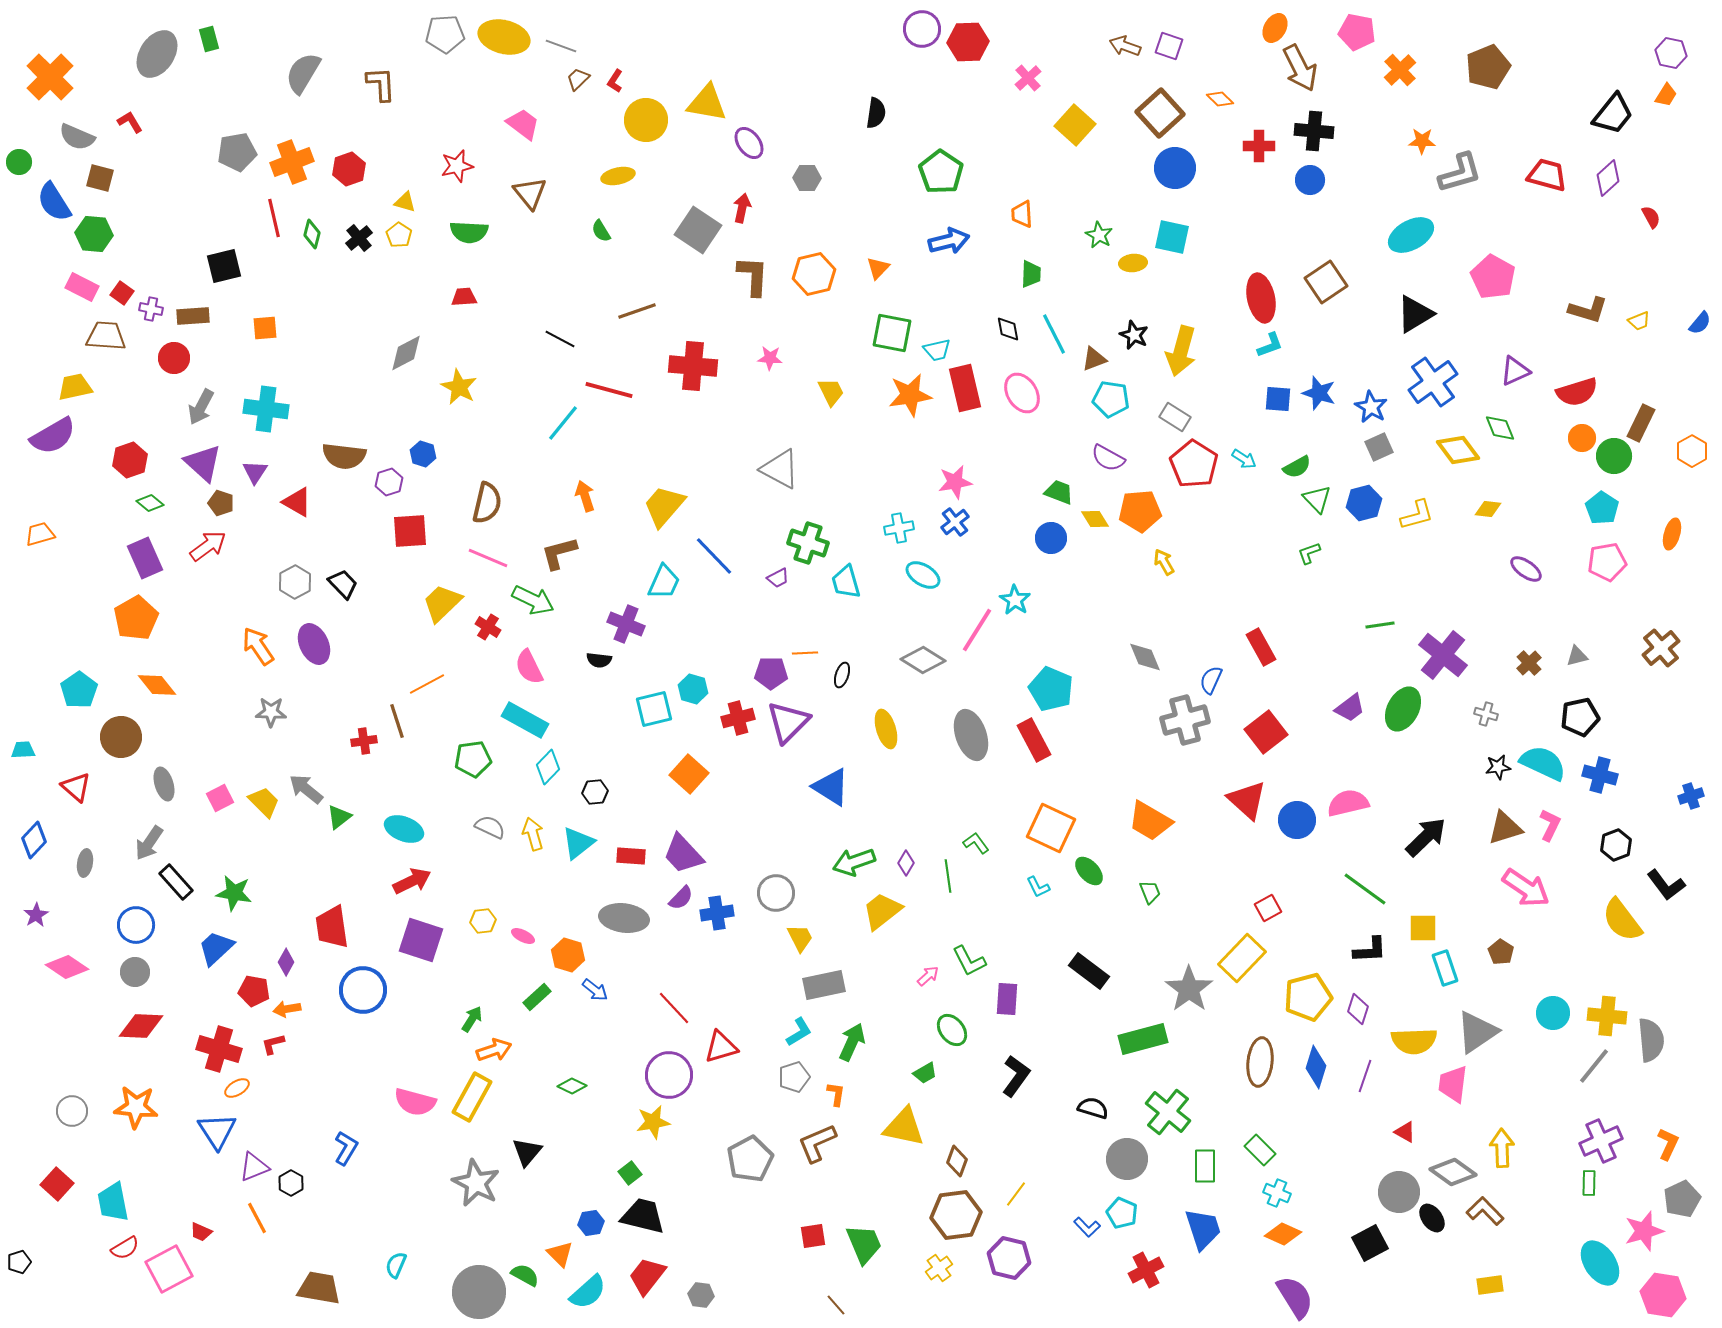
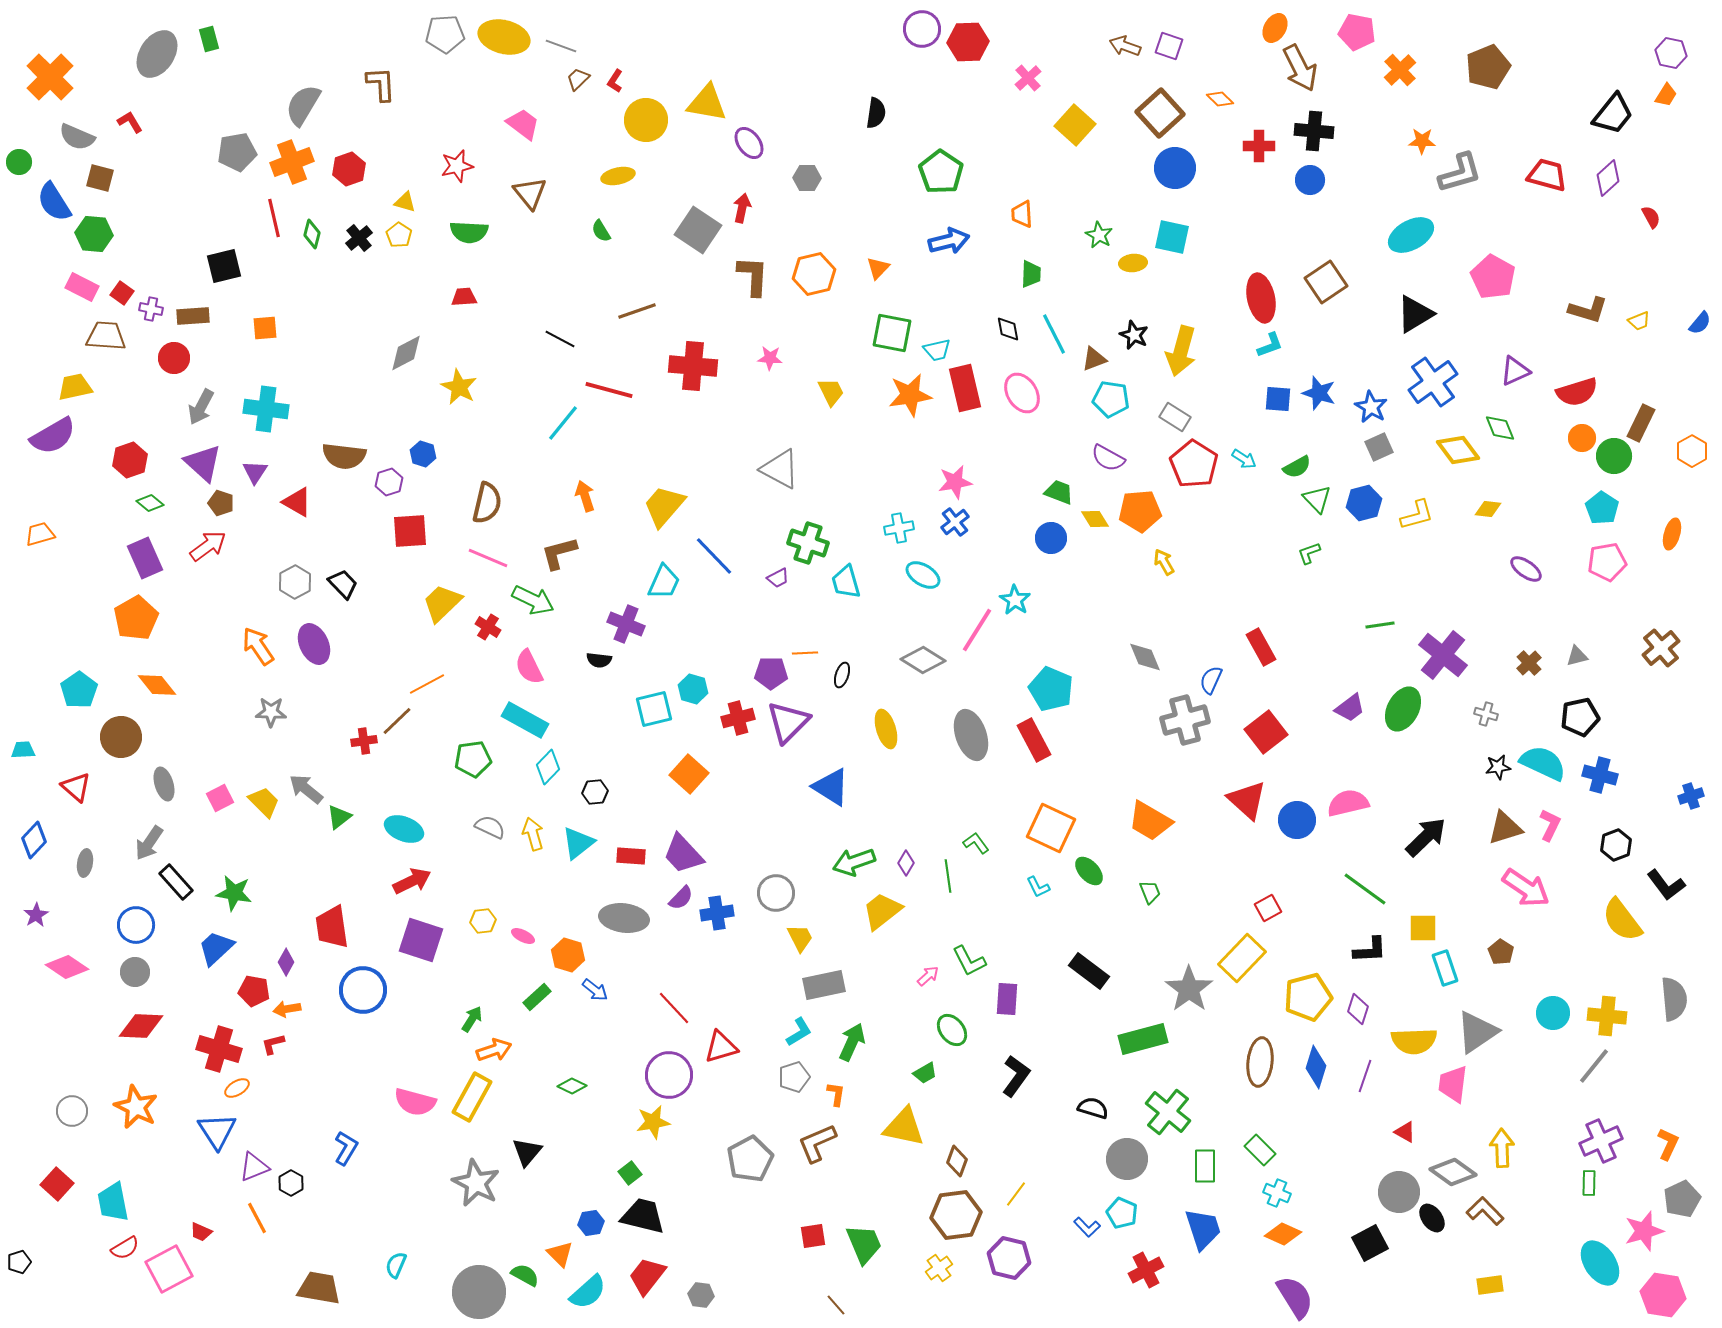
gray semicircle at (303, 73): moved 32 px down
brown line at (397, 721): rotated 64 degrees clockwise
gray semicircle at (1651, 1040): moved 23 px right, 41 px up
orange star at (136, 1107): rotated 21 degrees clockwise
